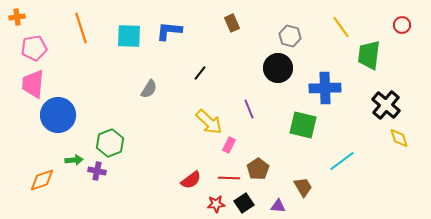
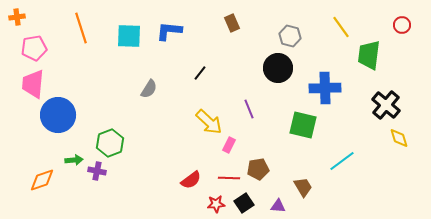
brown pentagon: rotated 25 degrees clockwise
